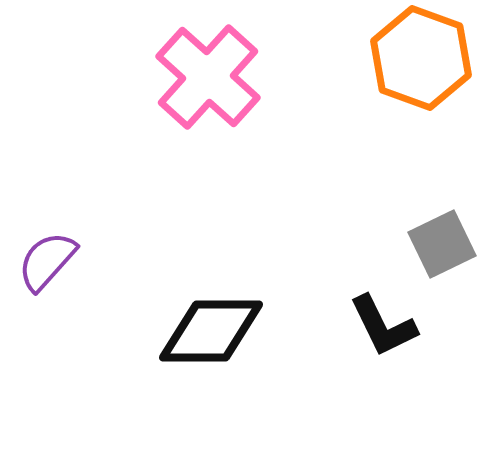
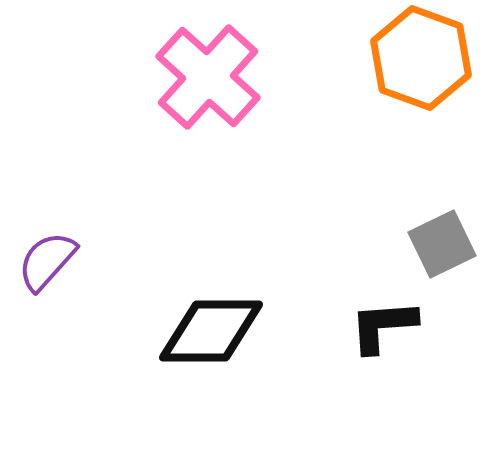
black L-shape: rotated 112 degrees clockwise
